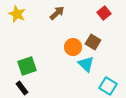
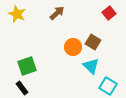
red square: moved 5 px right
cyan triangle: moved 5 px right, 2 px down
